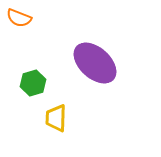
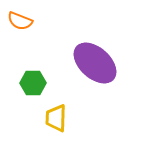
orange semicircle: moved 1 px right, 3 px down
green hexagon: rotated 15 degrees clockwise
